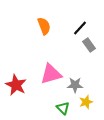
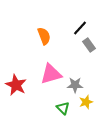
orange semicircle: moved 10 px down
